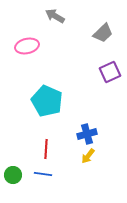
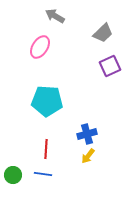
pink ellipse: moved 13 px right, 1 px down; rotated 45 degrees counterclockwise
purple square: moved 6 px up
cyan pentagon: rotated 20 degrees counterclockwise
